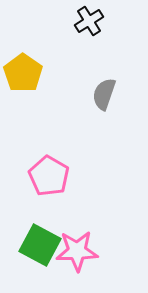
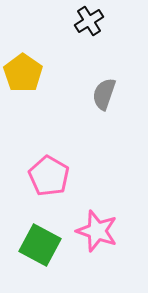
pink star: moved 20 px right, 20 px up; rotated 21 degrees clockwise
